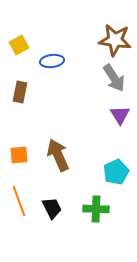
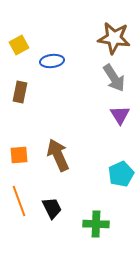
brown star: moved 1 px left, 2 px up
cyan pentagon: moved 5 px right, 2 px down
green cross: moved 15 px down
